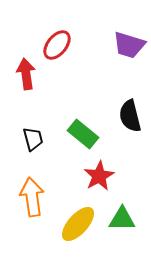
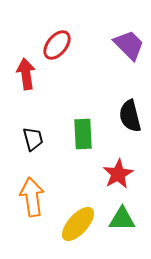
purple trapezoid: rotated 152 degrees counterclockwise
green rectangle: rotated 48 degrees clockwise
red star: moved 19 px right, 2 px up
